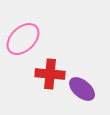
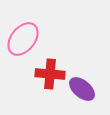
pink ellipse: rotated 8 degrees counterclockwise
